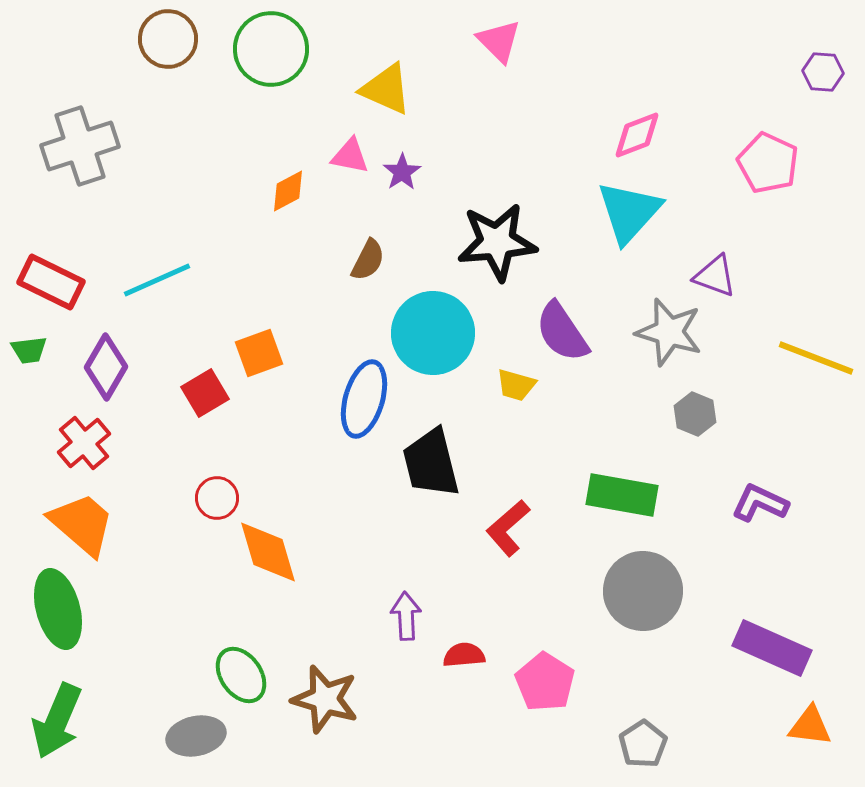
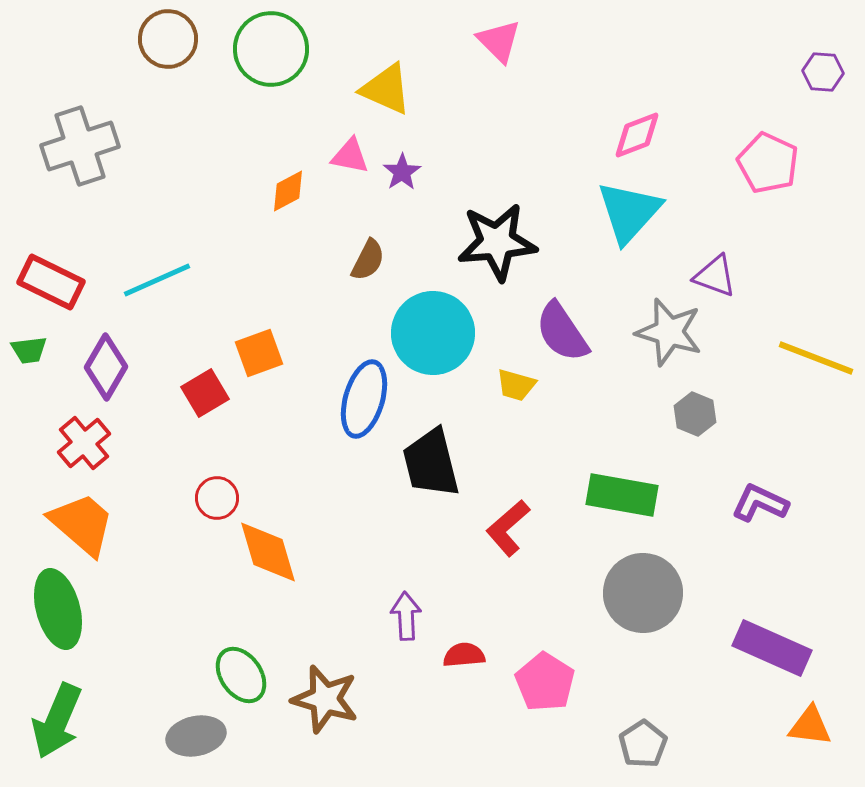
gray circle at (643, 591): moved 2 px down
